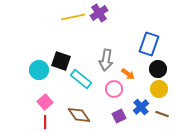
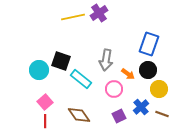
black circle: moved 10 px left, 1 px down
red line: moved 1 px up
